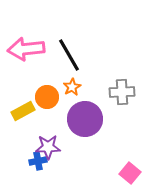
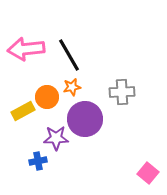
orange star: rotated 18 degrees clockwise
purple star: moved 8 px right, 9 px up
pink square: moved 18 px right
